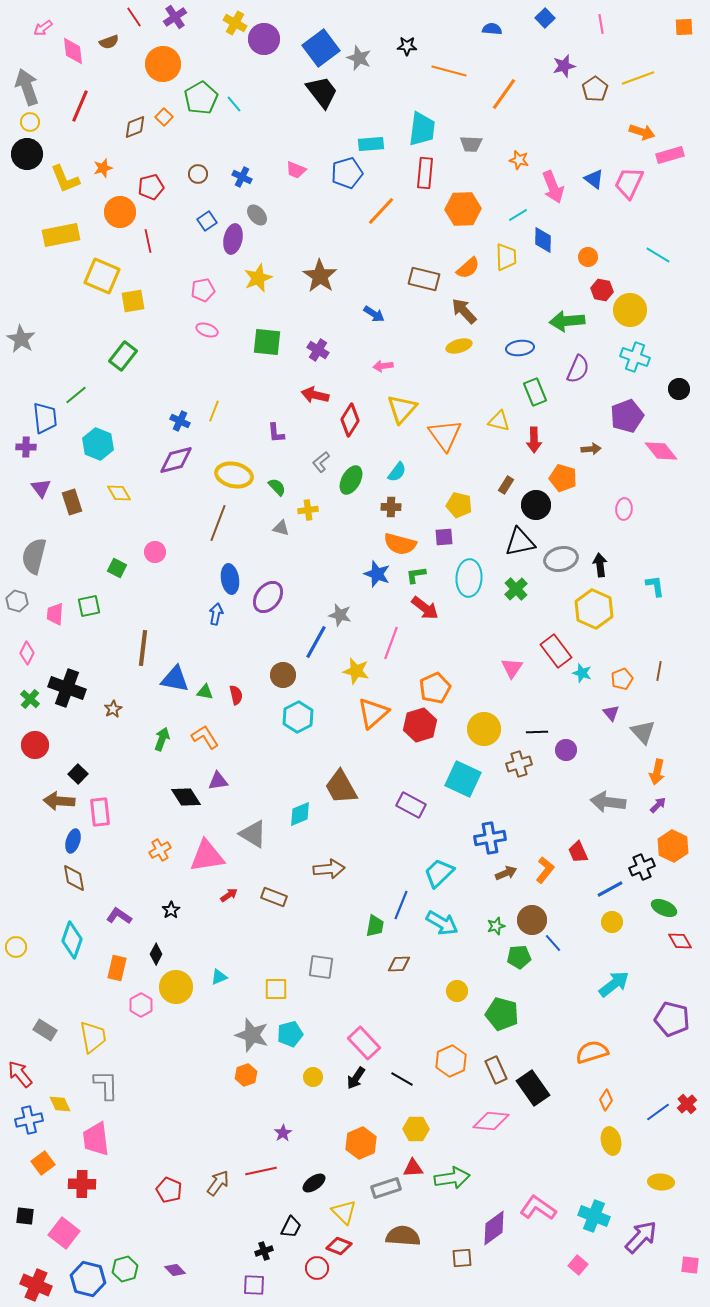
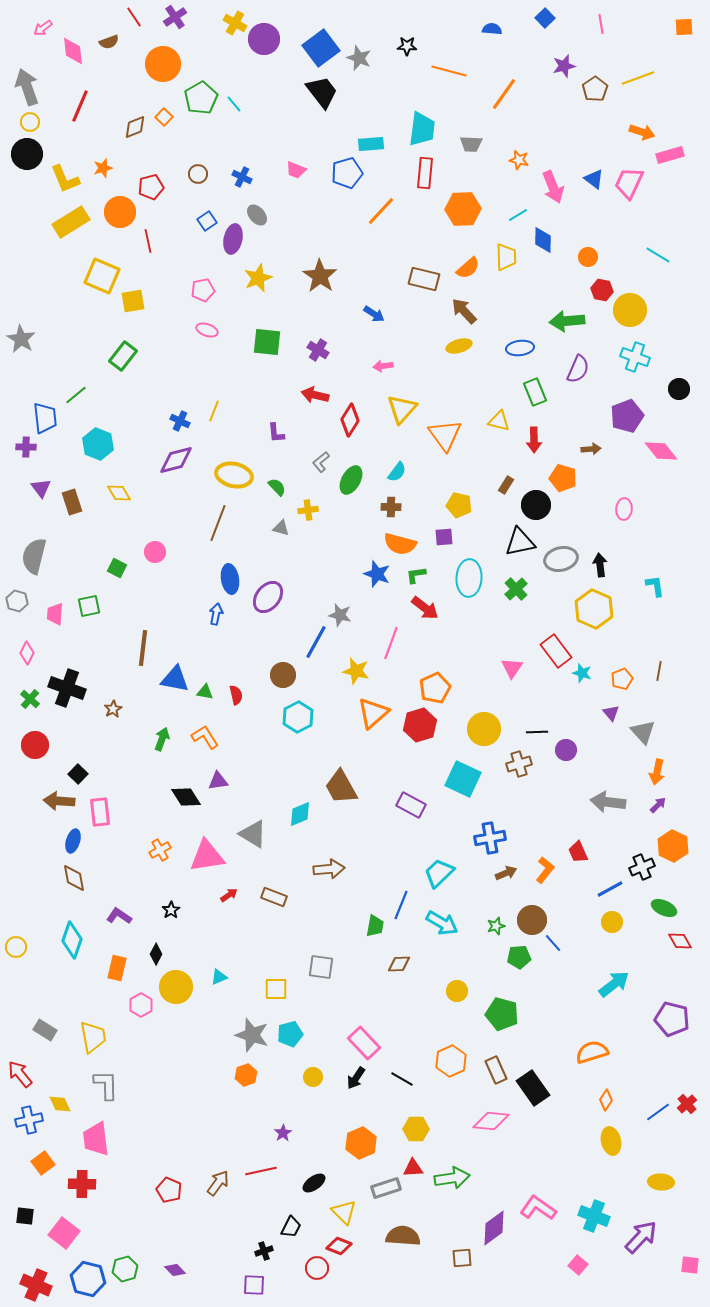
yellow rectangle at (61, 235): moved 10 px right, 13 px up; rotated 21 degrees counterclockwise
